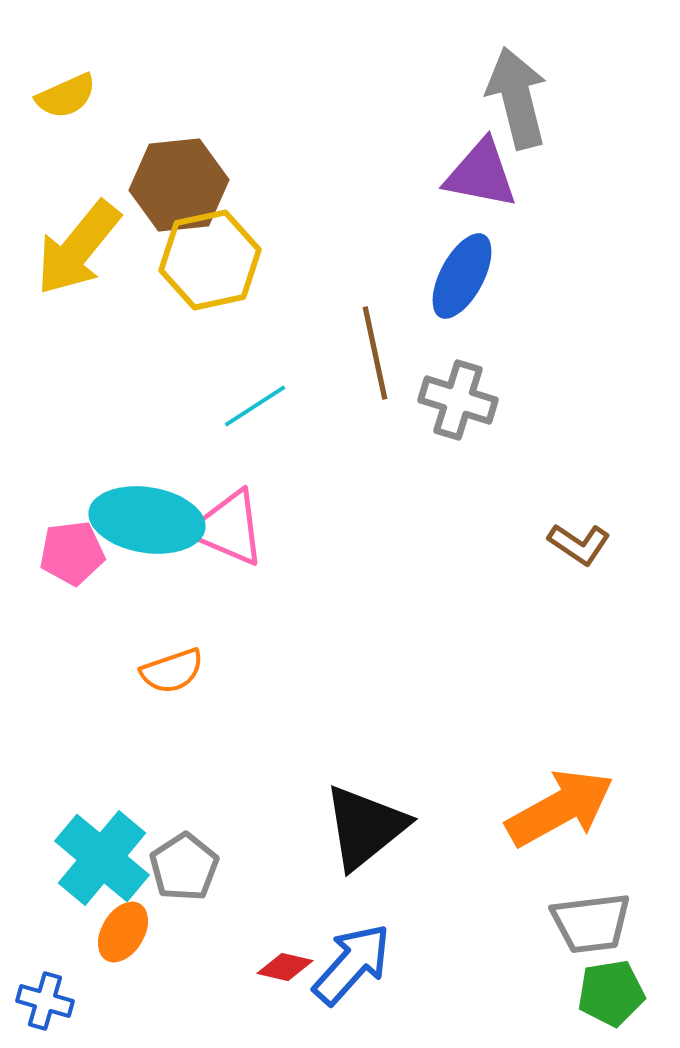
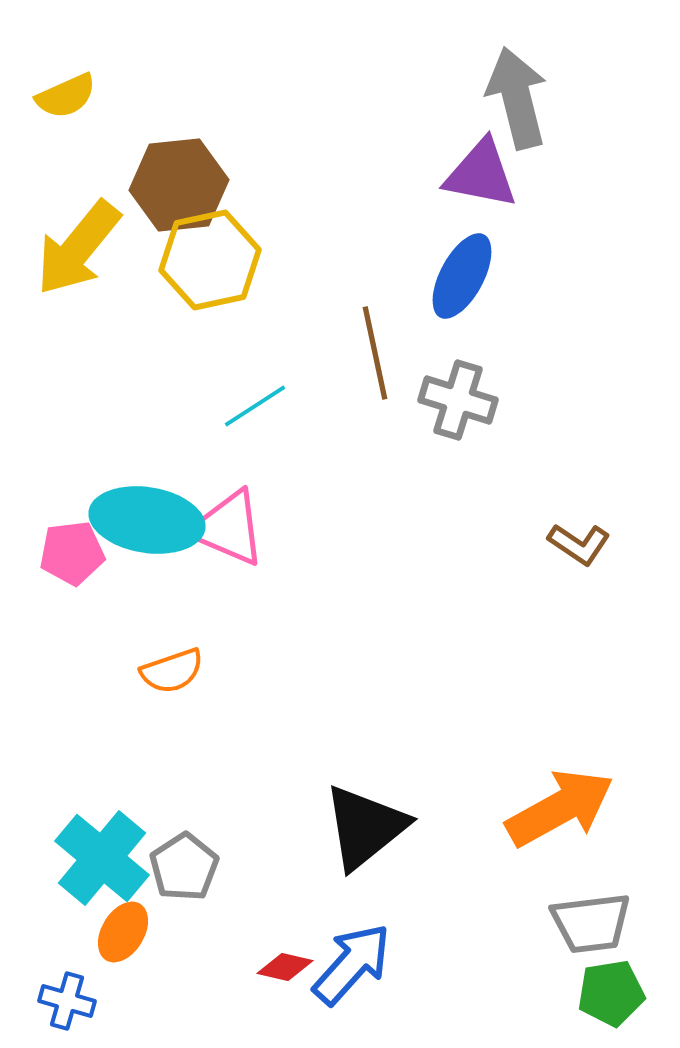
blue cross: moved 22 px right
